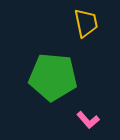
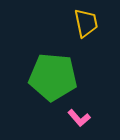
pink L-shape: moved 9 px left, 2 px up
